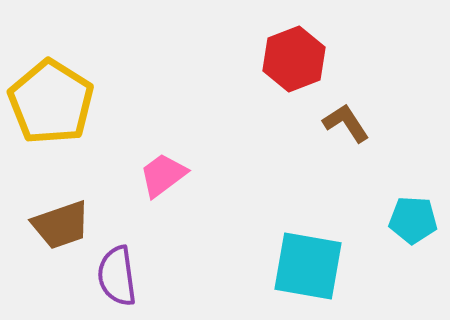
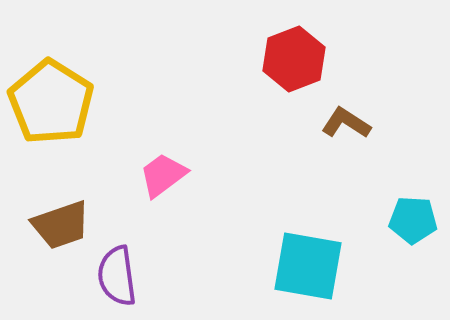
brown L-shape: rotated 24 degrees counterclockwise
